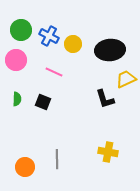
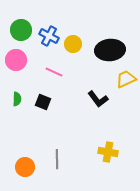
black L-shape: moved 7 px left; rotated 20 degrees counterclockwise
